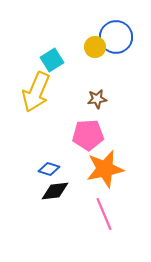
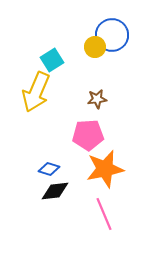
blue circle: moved 4 px left, 2 px up
